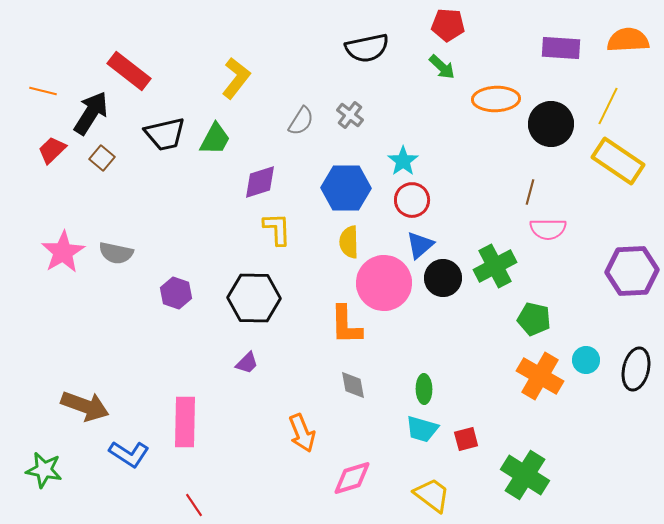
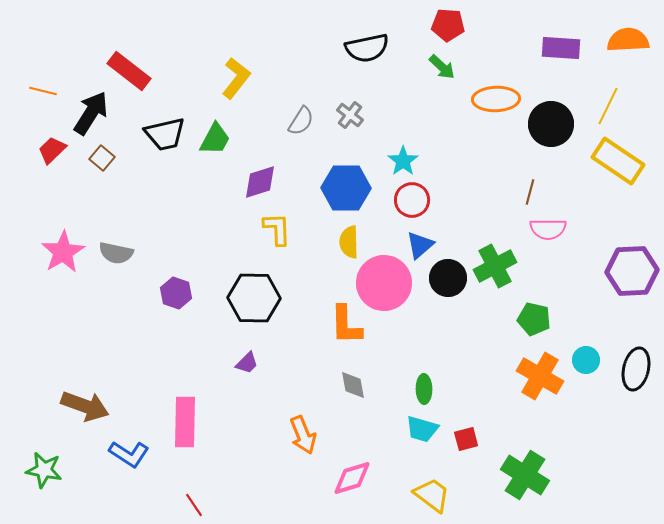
black circle at (443, 278): moved 5 px right
orange arrow at (302, 433): moved 1 px right, 2 px down
